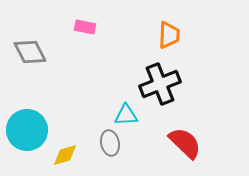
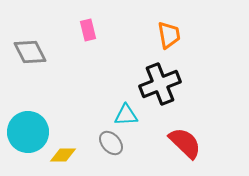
pink rectangle: moved 3 px right, 3 px down; rotated 65 degrees clockwise
orange trapezoid: rotated 12 degrees counterclockwise
cyan circle: moved 1 px right, 2 px down
gray ellipse: moved 1 px right; rotated 30 degrees counterclockwise
yellow diamond: moved 2 px left; rotated 16 degrees clockwise
